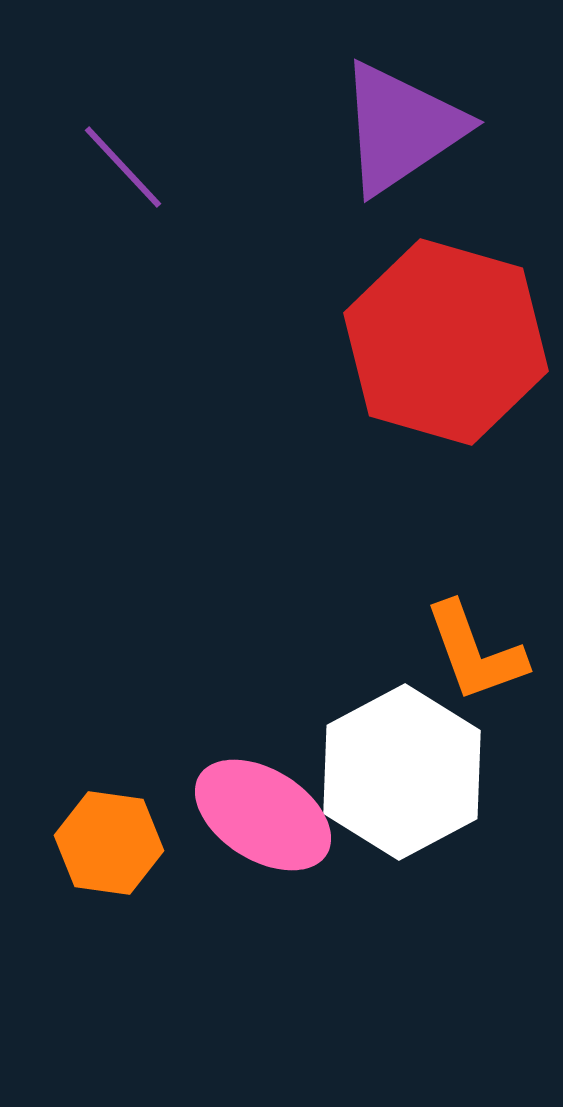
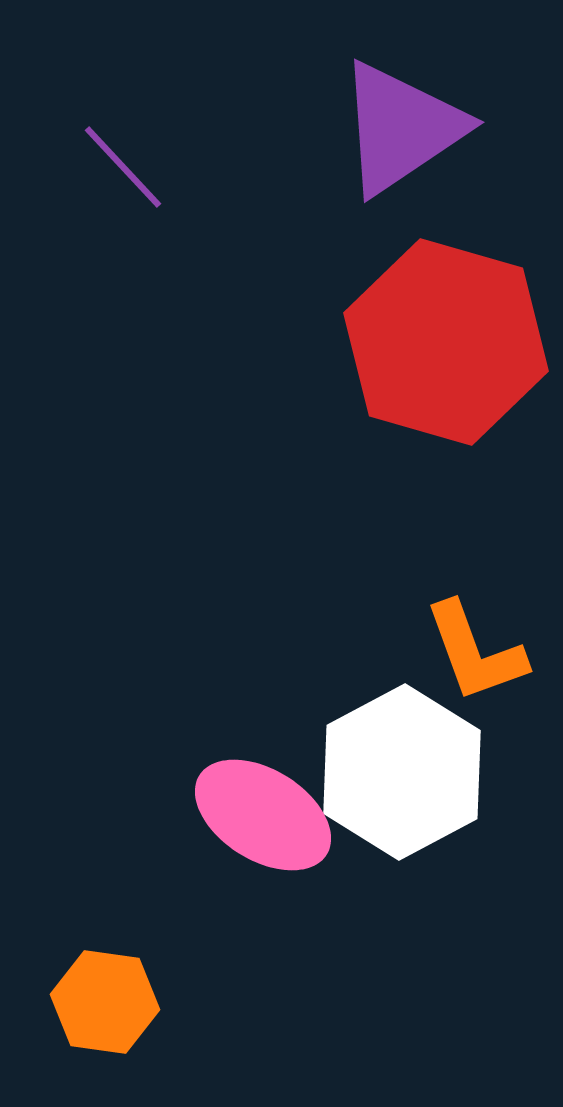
orange hexagon: moved 4 px left, 159 px down
